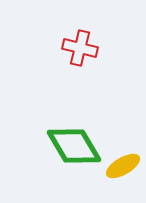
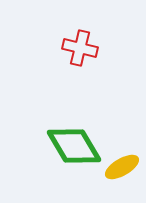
yellow ellipse: moved 1 px left, 1 px down
